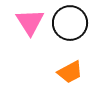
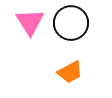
black circle: moved 1 px right
